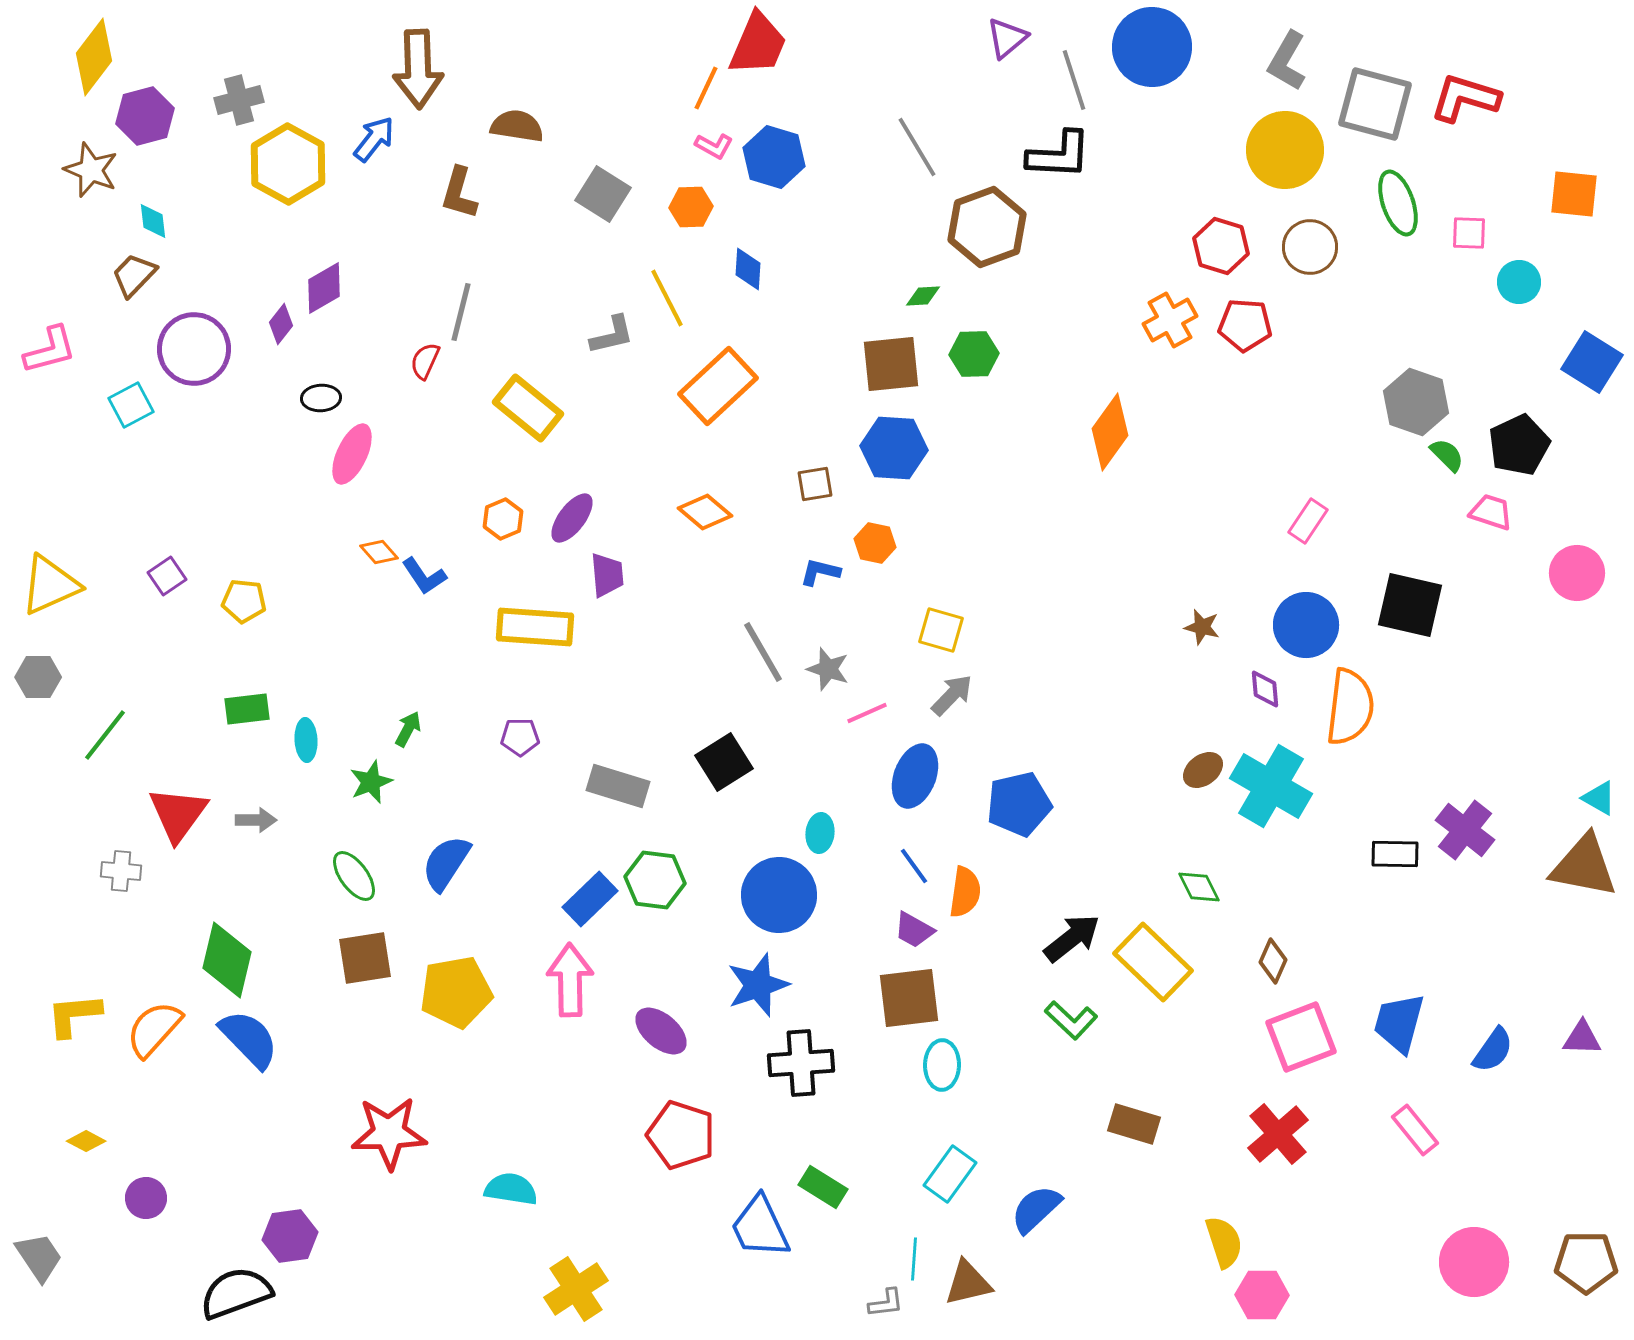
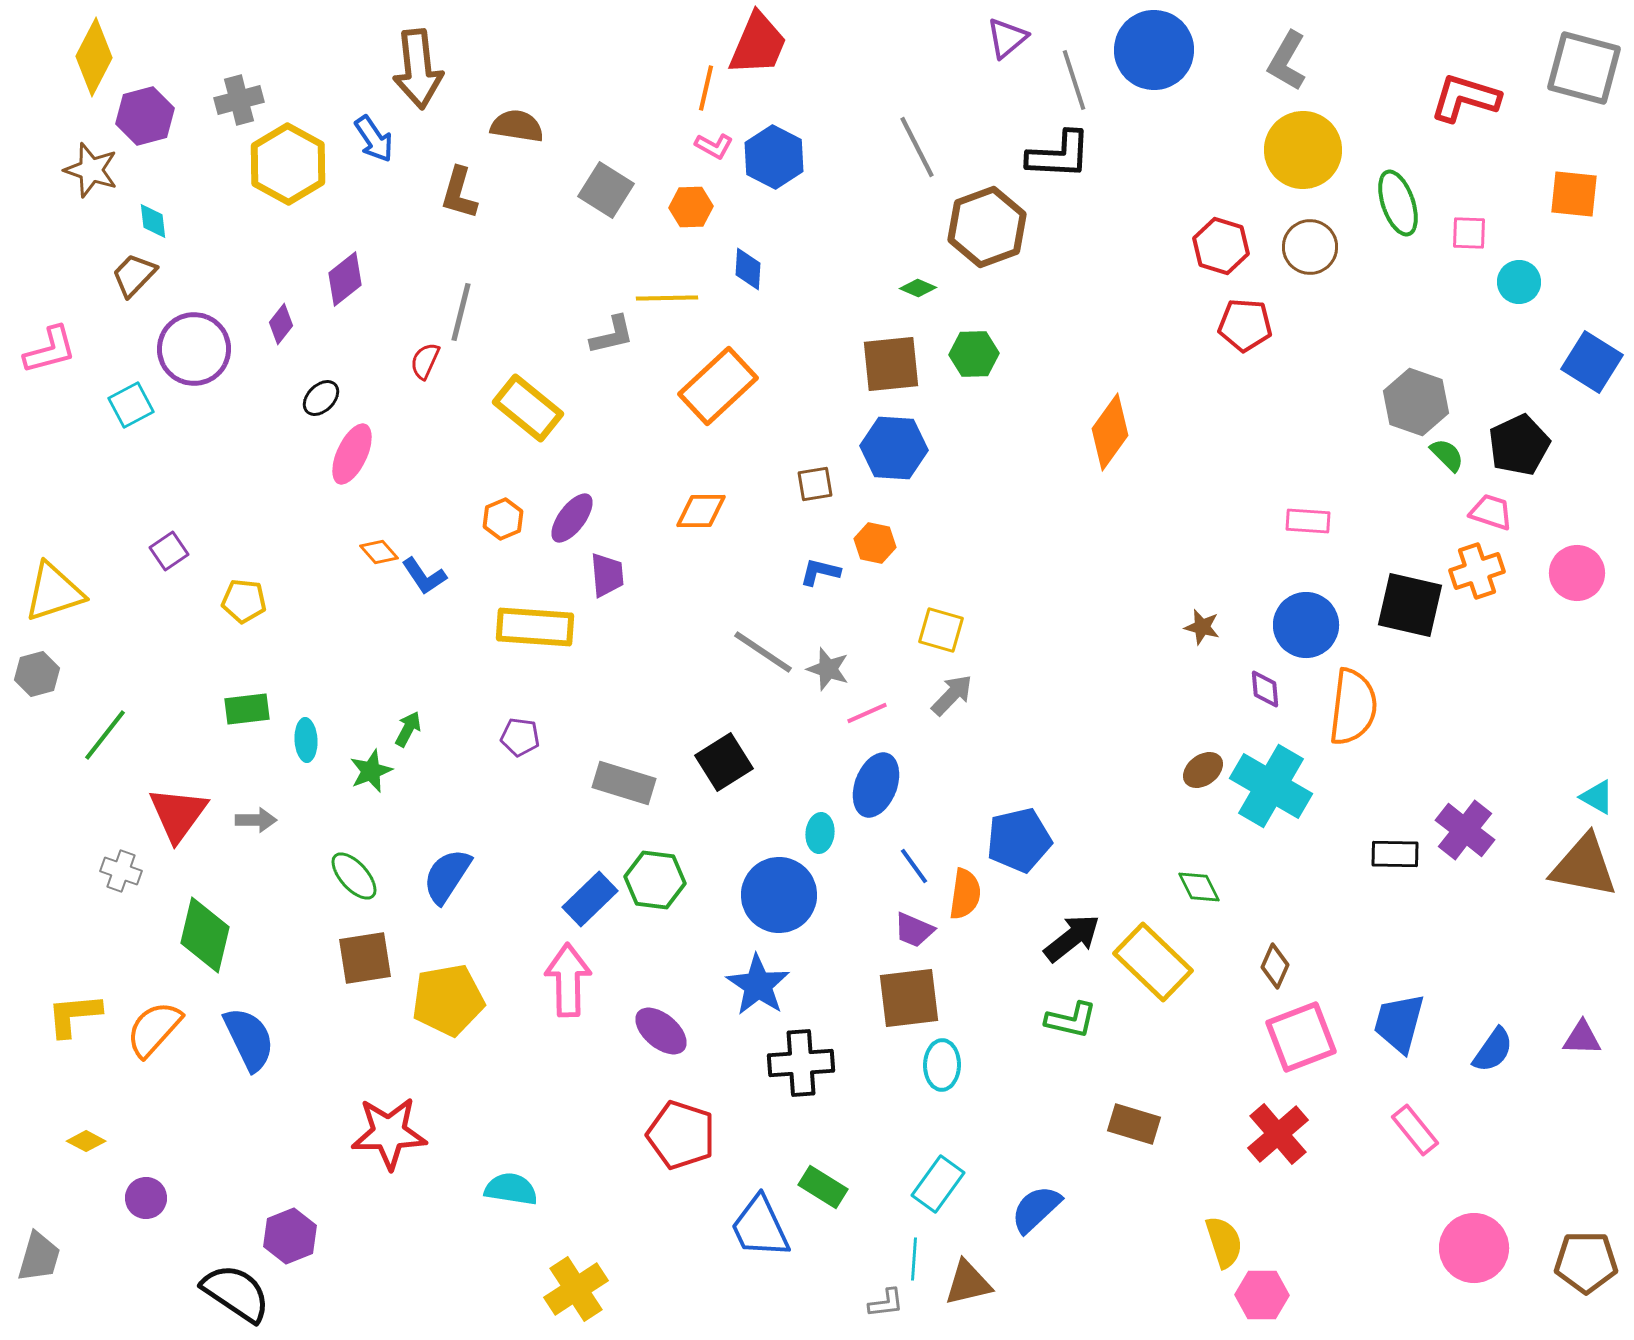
blue circle at (1152, 47): moved 2 px right, 3 px down
yellow diamond at (94, 57): rotated 10 degrees counterclockwise
brown arrow at (418, 69): rotated 4 degrees counterclockwise
orange line at (706, 88): rotated 12 degrees counterclockwise
gray square at (1375, 104): moved 209 px right, 36 px up
blue arrow at (374, 139): rotated 108 degrees clockwise
gray line at (917, 147): rotated 4 degrees clockwise
yellow circle at (1285, 150): moved 18 px right
blue hexagon at (774, 157): rotated 10 degrees clockwise
brown star at (91, 170): rotated 4 degrees counterclockwise
gray square at (603, 194): moved 3 px right, 4 px up
purple diamond at (324, 288): moved 21 px right, 9 px up; rotated 8 degrees counterclockwise
green diamond at (923, 296): moved 5 px left, 8 px up; rotated 27 degrees clockwise
yellow line at (667, 298): rotated 64 degrees counterclockwise
orange cross at (1170, 320): moved 307 px right, 251 px down; rotated 10 degrees clockwise
black ellipse at (321, 398): rotated 42 degrees counterclockwise
orange diamond at (705, 512): moved 4 px left, 1 px up; rotated 40 degrees counterclockwise
pink rectangle at (1308, 521): rotated 60 degrees clockwise
purple square at (167, 576): moved 2 px right, 25 px up
yellow triangle at (50, 585): moved 4 px right, 7 px down; rotated 6 degrees clockwise
gray line at (763, 652): rotated 26 degrees counterclockwise
gray hexagon at (38, 677): moved 1 px left, 3 px up; rotated 15 degrees counterclockwise
orange semicircle at (1350, 707): moved 3 px right
purple pentagon at (520, 737): rotated 9 degrees clockwise
blue ellipse at (915, 776): moved 39 px left, 9 px down
green star at (371, 782): moved 11 px up
gray rectangle at (618, 786): moved 6 px right, 3 px up
cyan triangle at (1599, 798): moved 2 px left, 1 px up
blue pentagon at (1019, 804): moved 36 px down
blue semicircle at (446, 863): moved 1 px right, 13 px down
gray cross at (121, 871): rotated 15 degrees clockwise
green ellipse at (354, 876): rotated 6 degrees counterclockwise
orange semicircle at (965, 892): moved 2 px down
purple trapezoid at (914, 930): rotated 6 degrees counterclockwise
green diamond at (227, 960): moved 22 px left, 25 px up
brown diamond at (1273, 961): moved 2 px right, 5 px down
pink arrow at (570, 980): moved 2 px left
blue star at (758, 985): rotated 20 degrees counterclockwise
yellow pentagon at (456, 992): moved 8 px left, 8 px down
green L-shape at (1071, 1020): rotated 30 degrees counterclockwise
blue semicircle at (249, 1039): rotated 18 degrees clockwise
cyan rectangle at (950, 1174): moved 12 px left, 10 px down
purple hexagon at (290, 1236): rotated 14 degrees counterclockwise
gray trapezoid at (39, 1257): rotated 50 degrees clockwise
pink circle at (1474, 1262): moved 14 px up
black semicircle at (236, 1293): rotated 54 degrees clockwise
